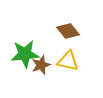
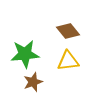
yellow triangle: rotated 20 degrees counterclockwise
brown star: moved 8 px left, 17 px down
